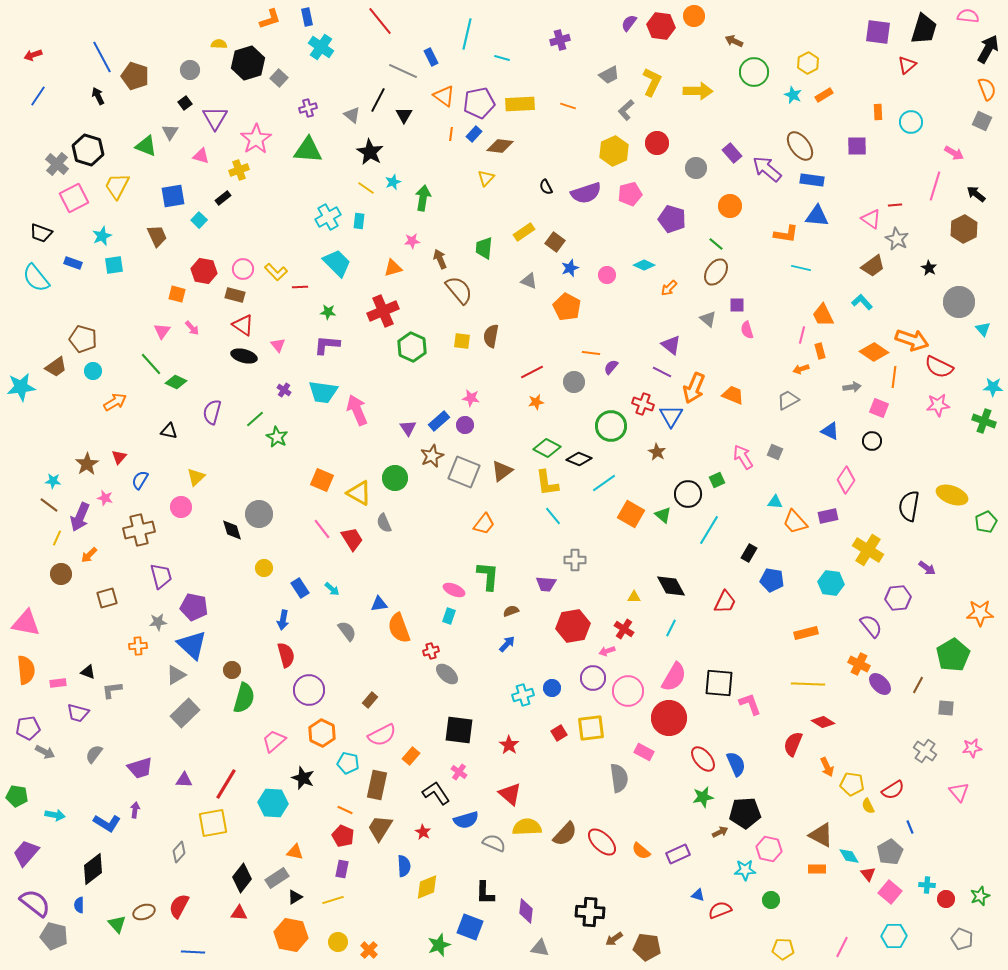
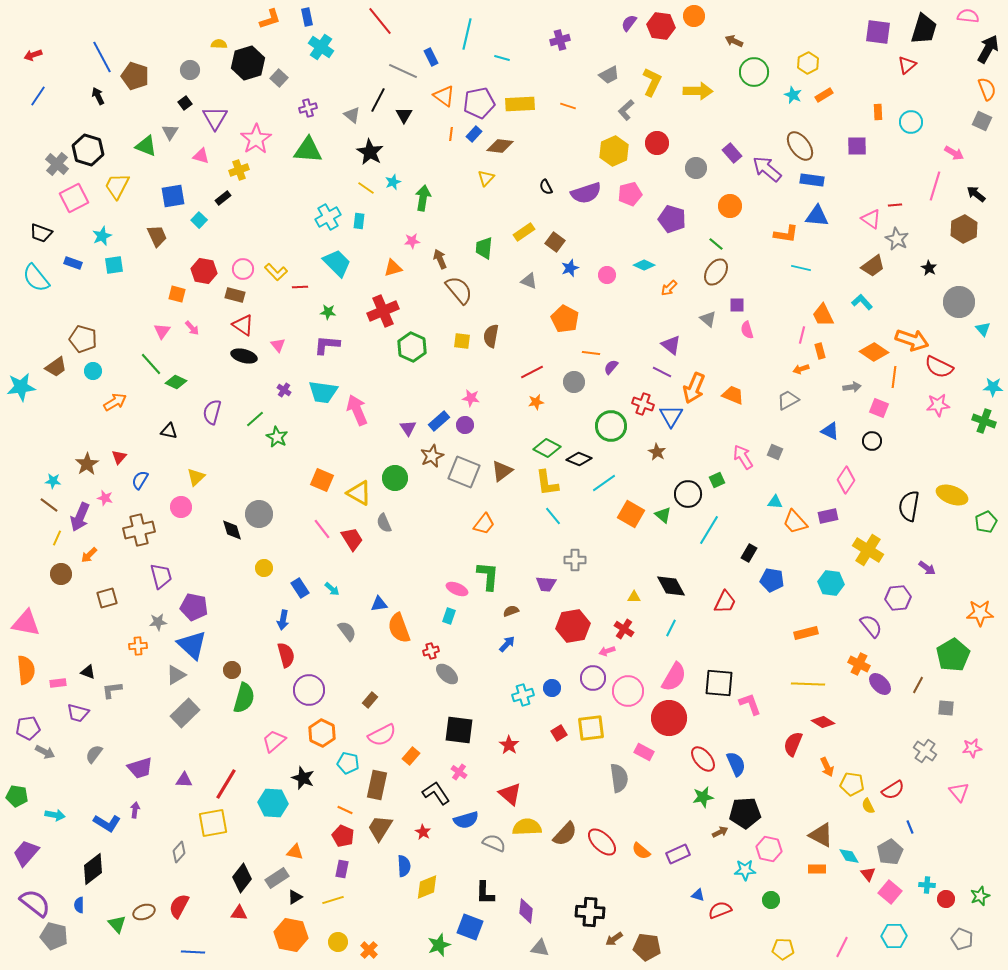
orange pentagon at (567, 307): moved 2 px left, 12 px down
pink ellipse at (454, 590): moved 3 px right, 1 px up
